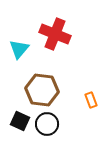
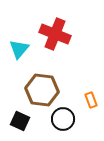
black circle: moved 16 px right, 5 px up
